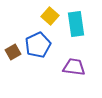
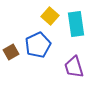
brown square: moved 2 px left
purple trapezoid: rotated 115 degrees counterclockwise
